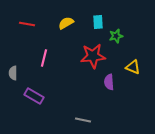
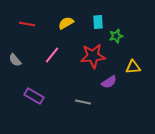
pink line: moved 8 px right, 3 px up; rotated 24 degrees clockwise
yellow triangle: rotated 28 degrees counterclockwise
gray semicircle: moved 2 px right, 13 px up; rotated 40 degrees counterclockwise
purple semicircle: rotated 119 degrees counterclockwise
gray line: moved 18 px up
